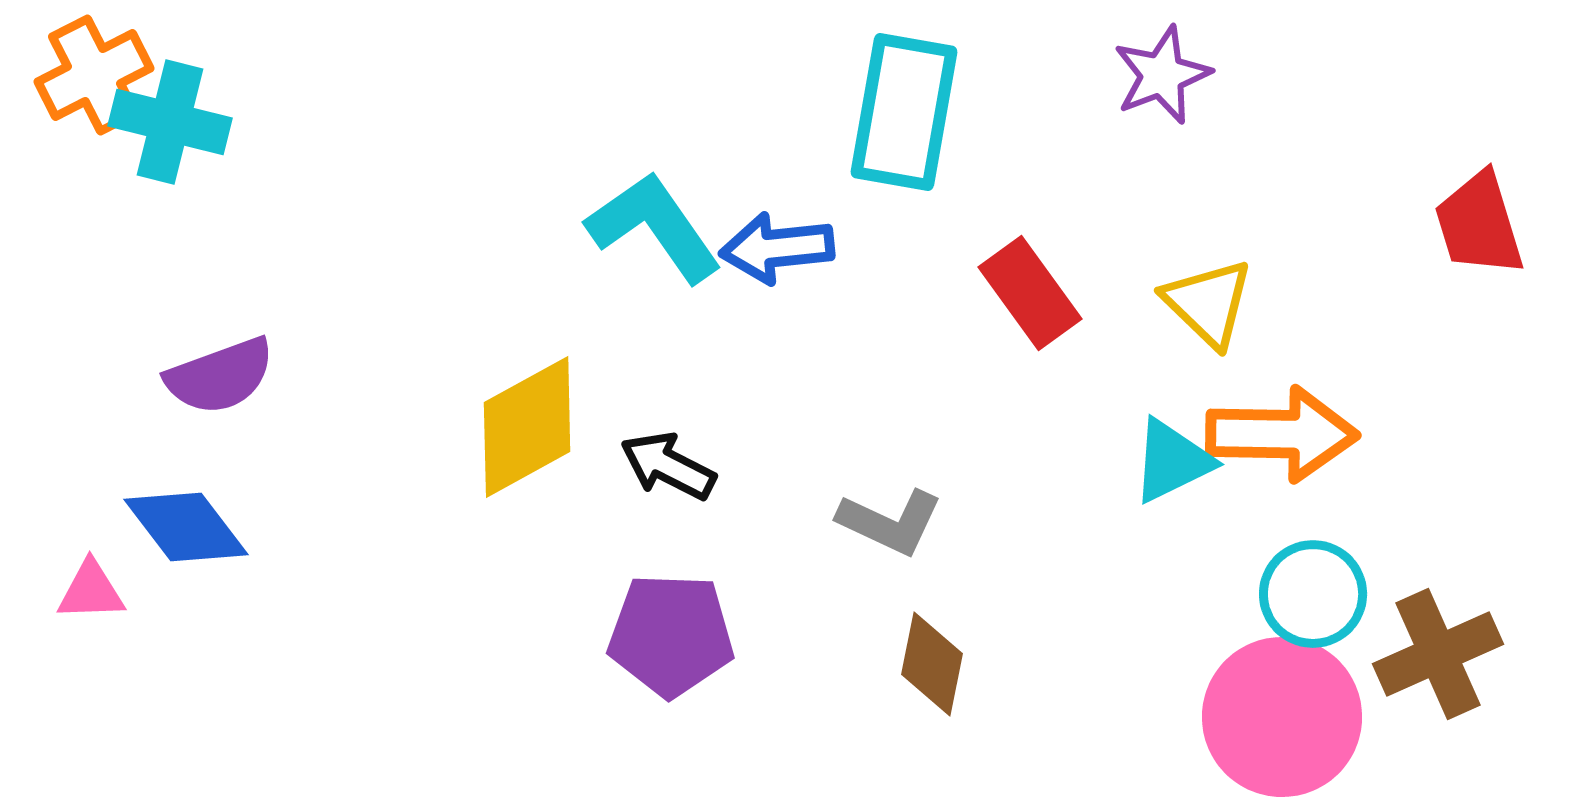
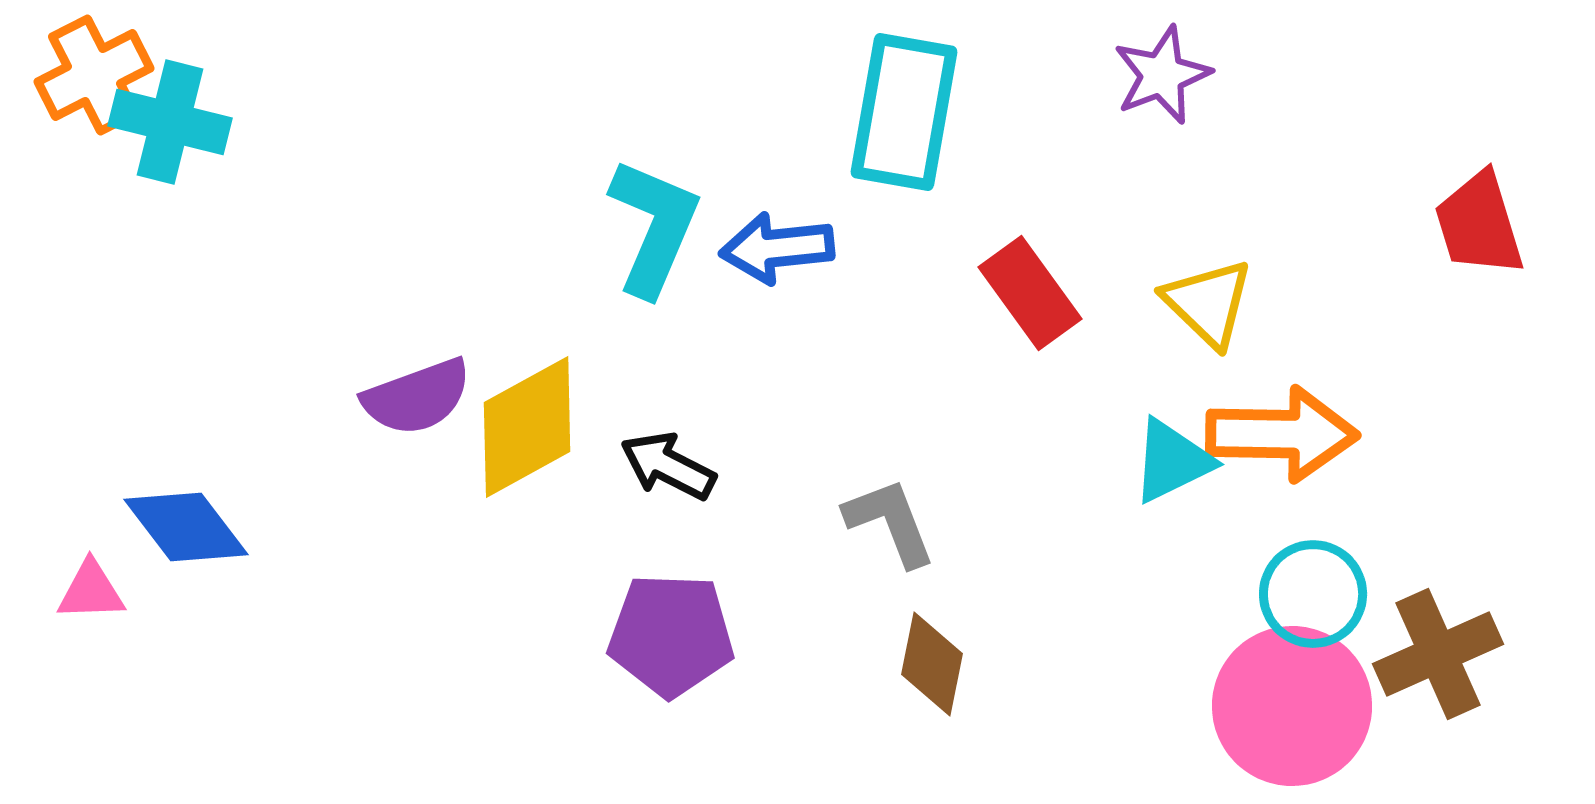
cyan L-shape: rotated 58 degrees clockwise
purple semicircle: moved 197 px right, 21 px down
gray L-shape: rotated 136 degrees counterclockwise
pink circle: moved 10 px right, 11 px up
